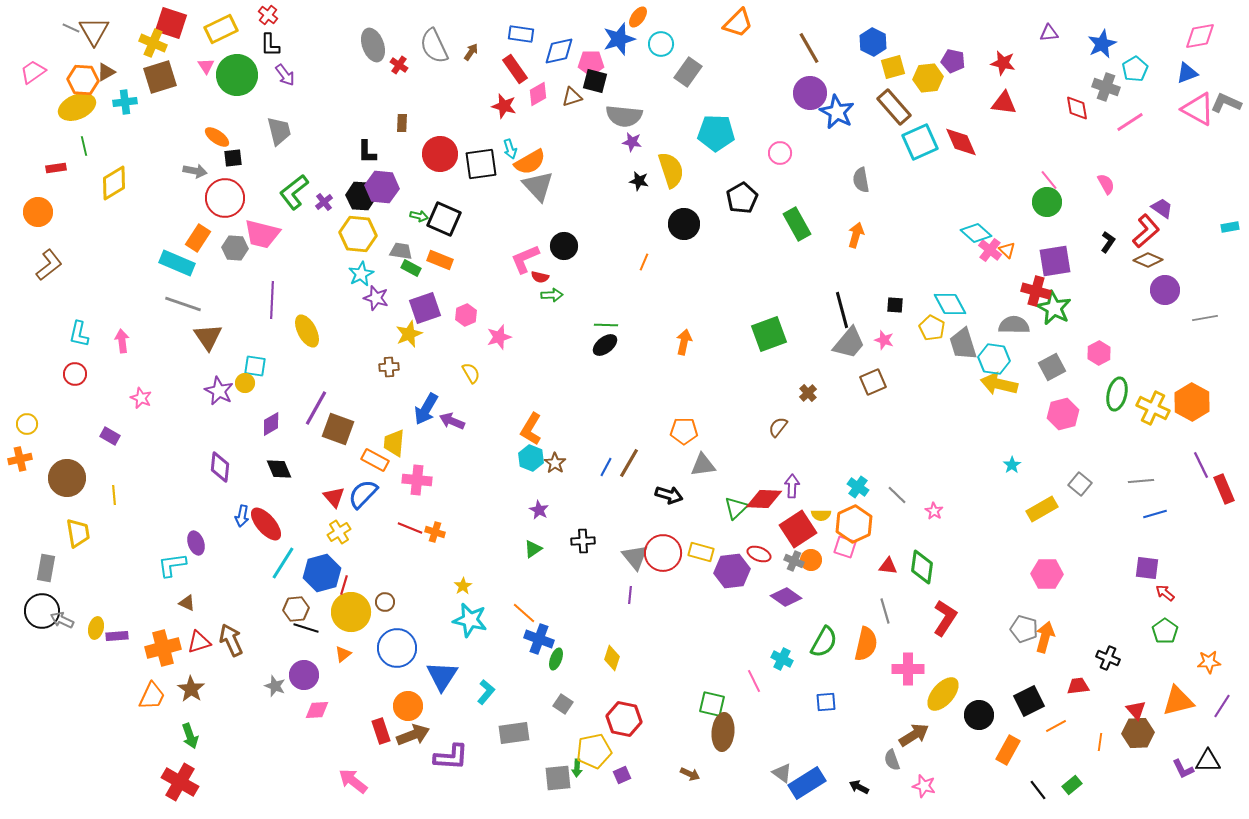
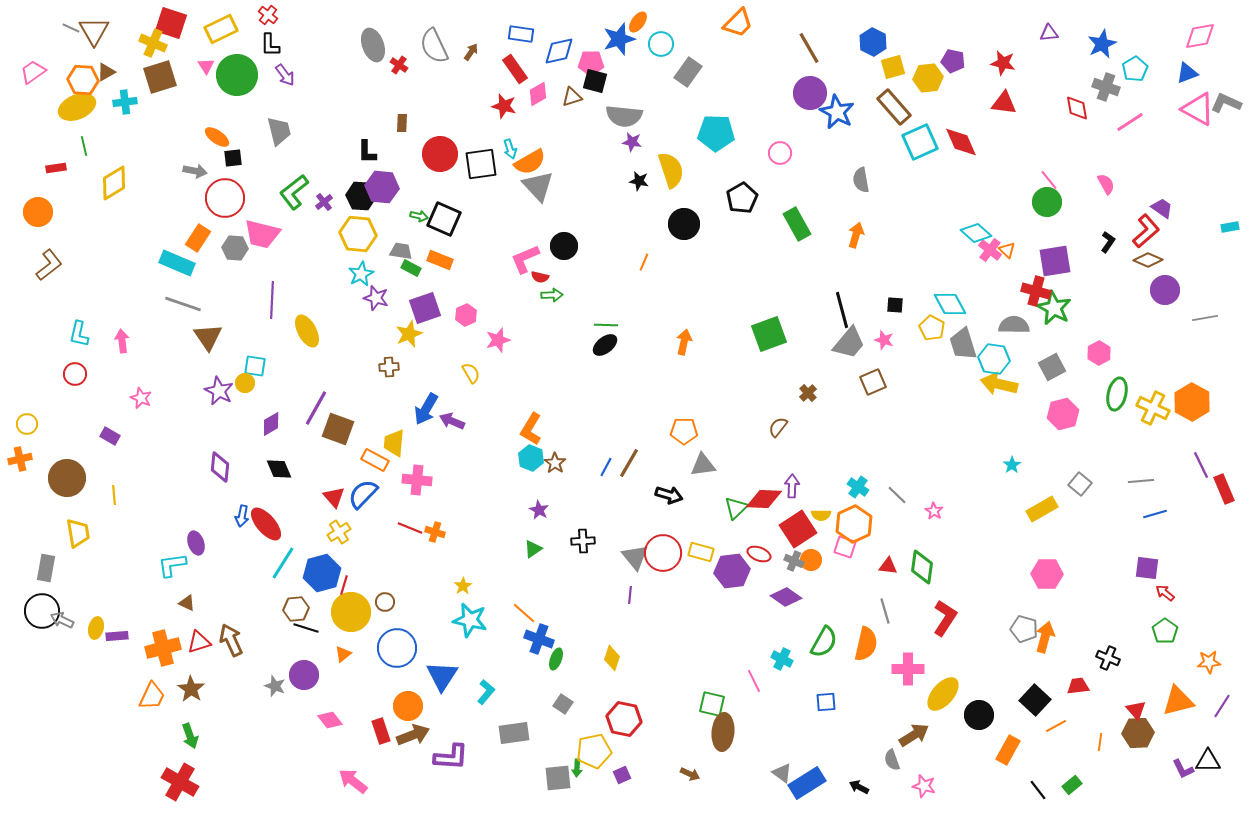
orange ellipse at (638, 17): moved 5 px down
pink star at (499, 337): moved 1 px left, 3 px down
black square at (1029, 701): moved 6 px right, 1 px up; rotated 20 degrees counterclockwise
pink diamond at (317, 710): moved 13 px right, 10 px down; rotated 55 degrees clockwise
